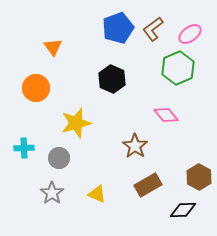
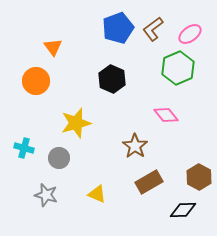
orange circle: moved 7 px up
cyan cross: rotated 18 degrees clockwise
brown rectangle: moved 1 px right, 3 px up
gray star: moved 6 px left, 2 px down; rotated 20 degrees counterclockwise
